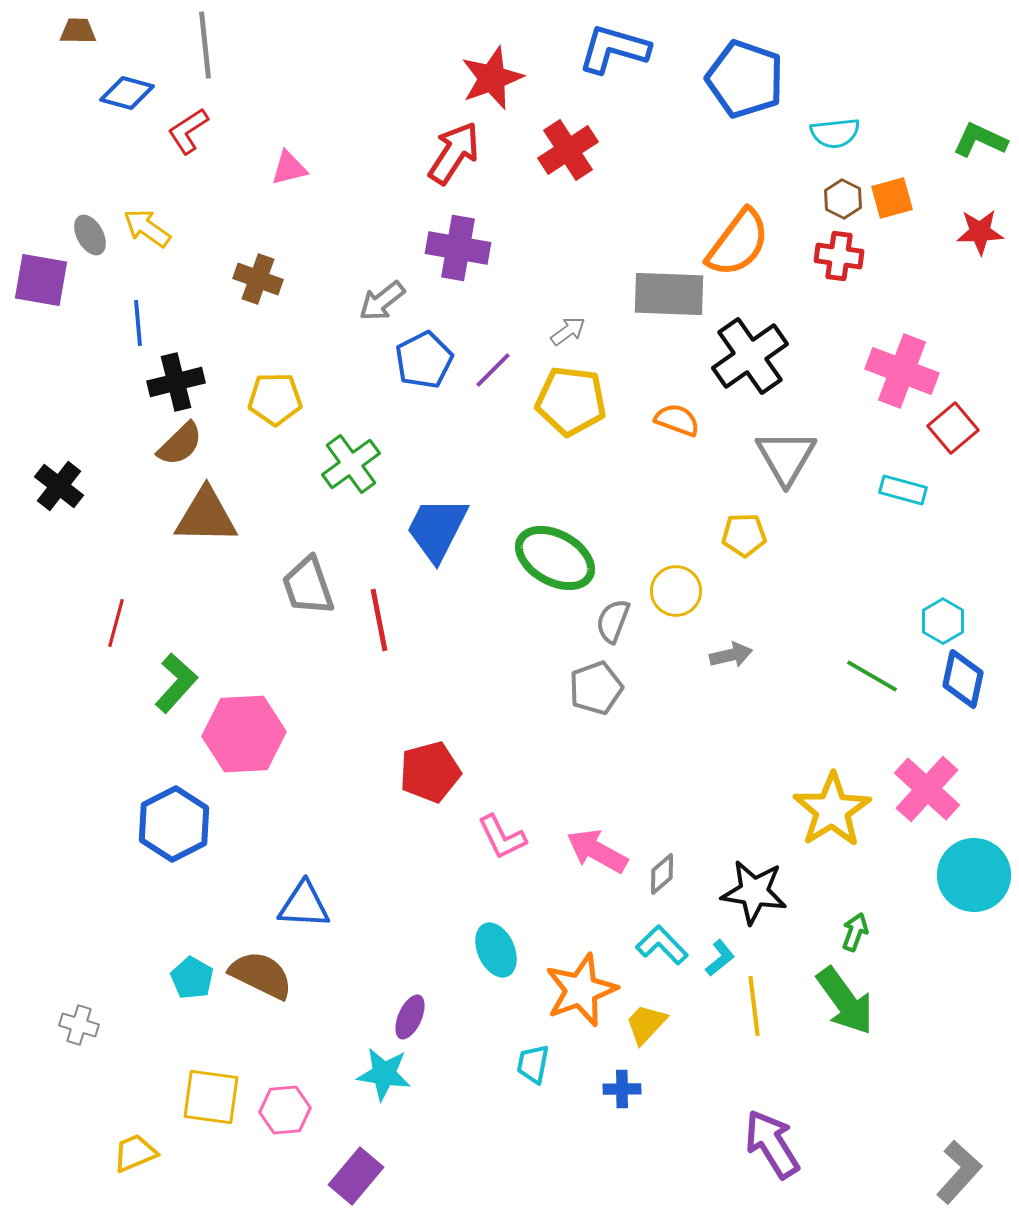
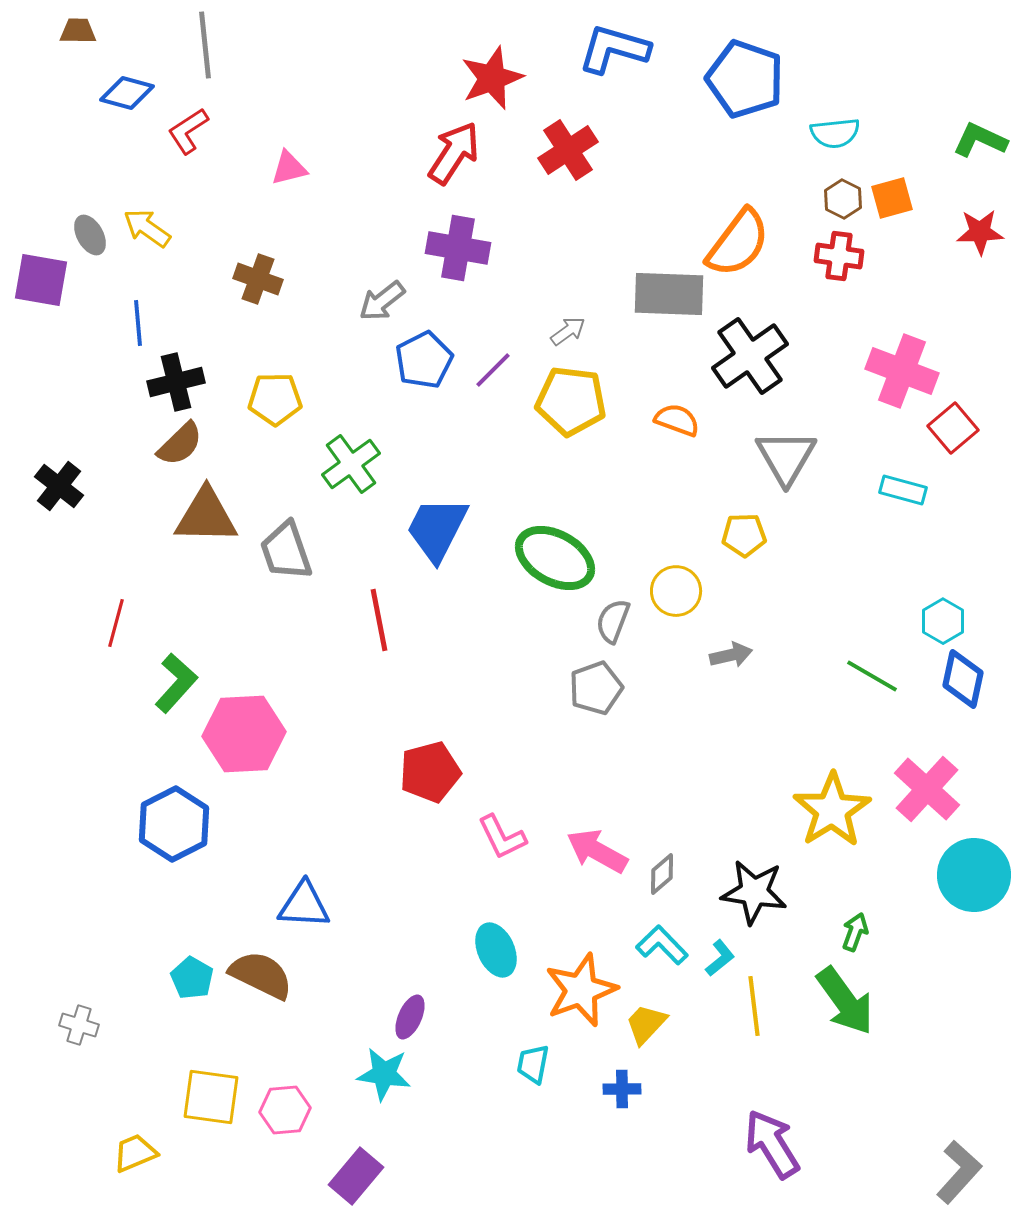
gray trapezoid at (308, 586): moved 22 px left, 35 px up
